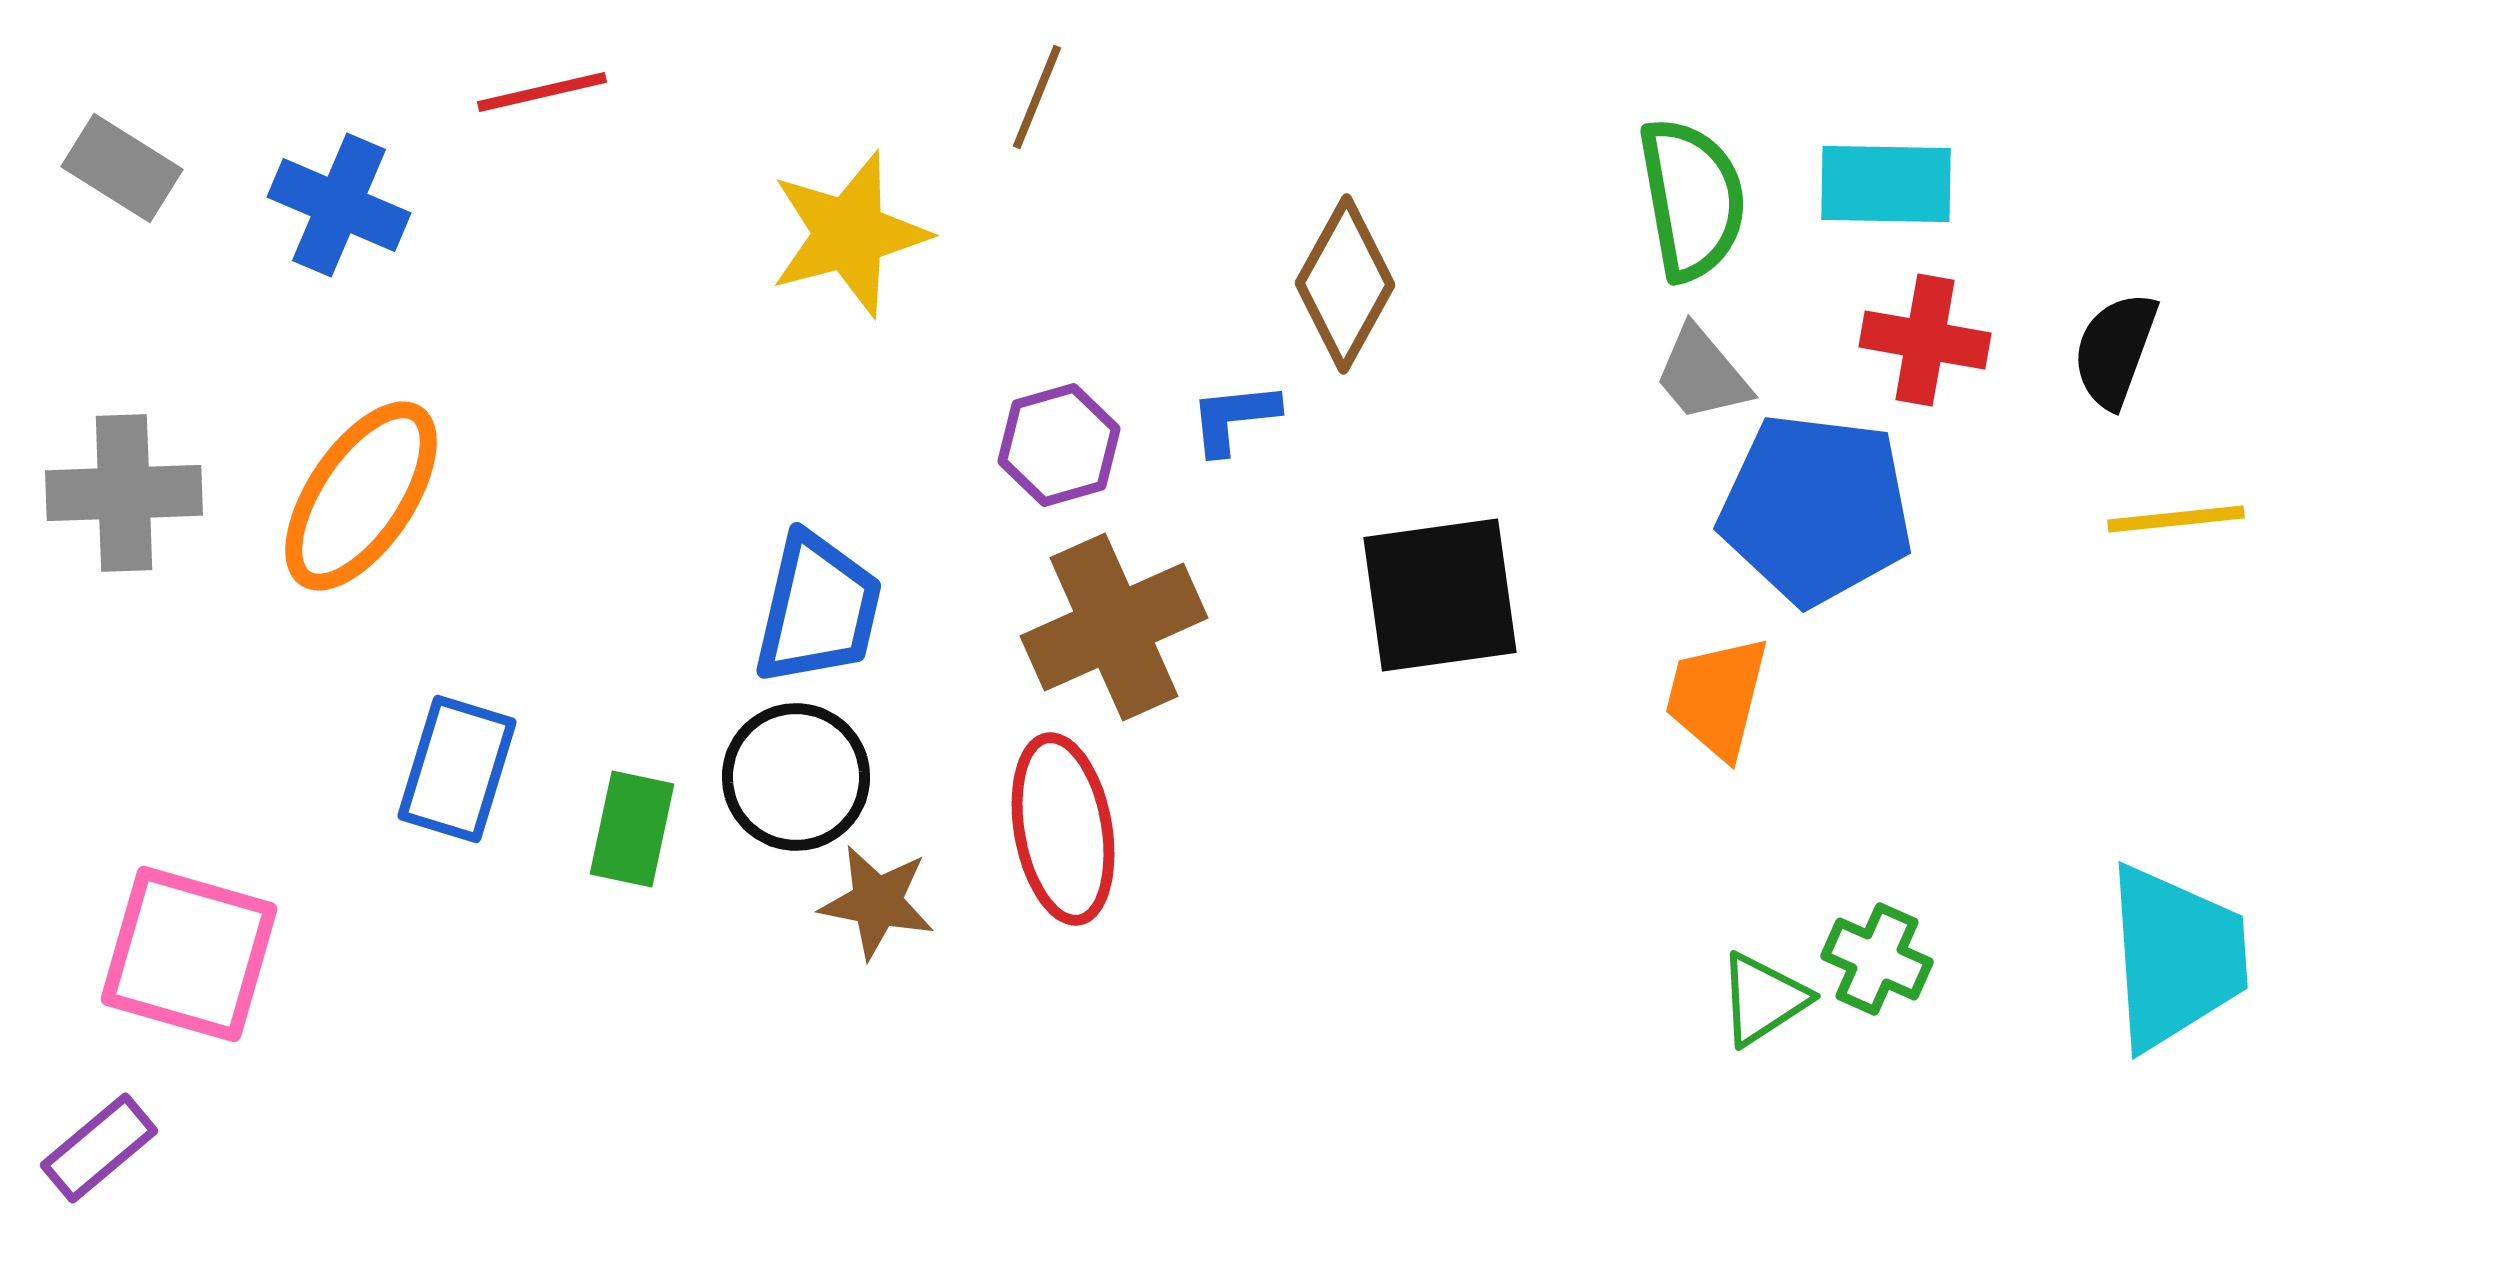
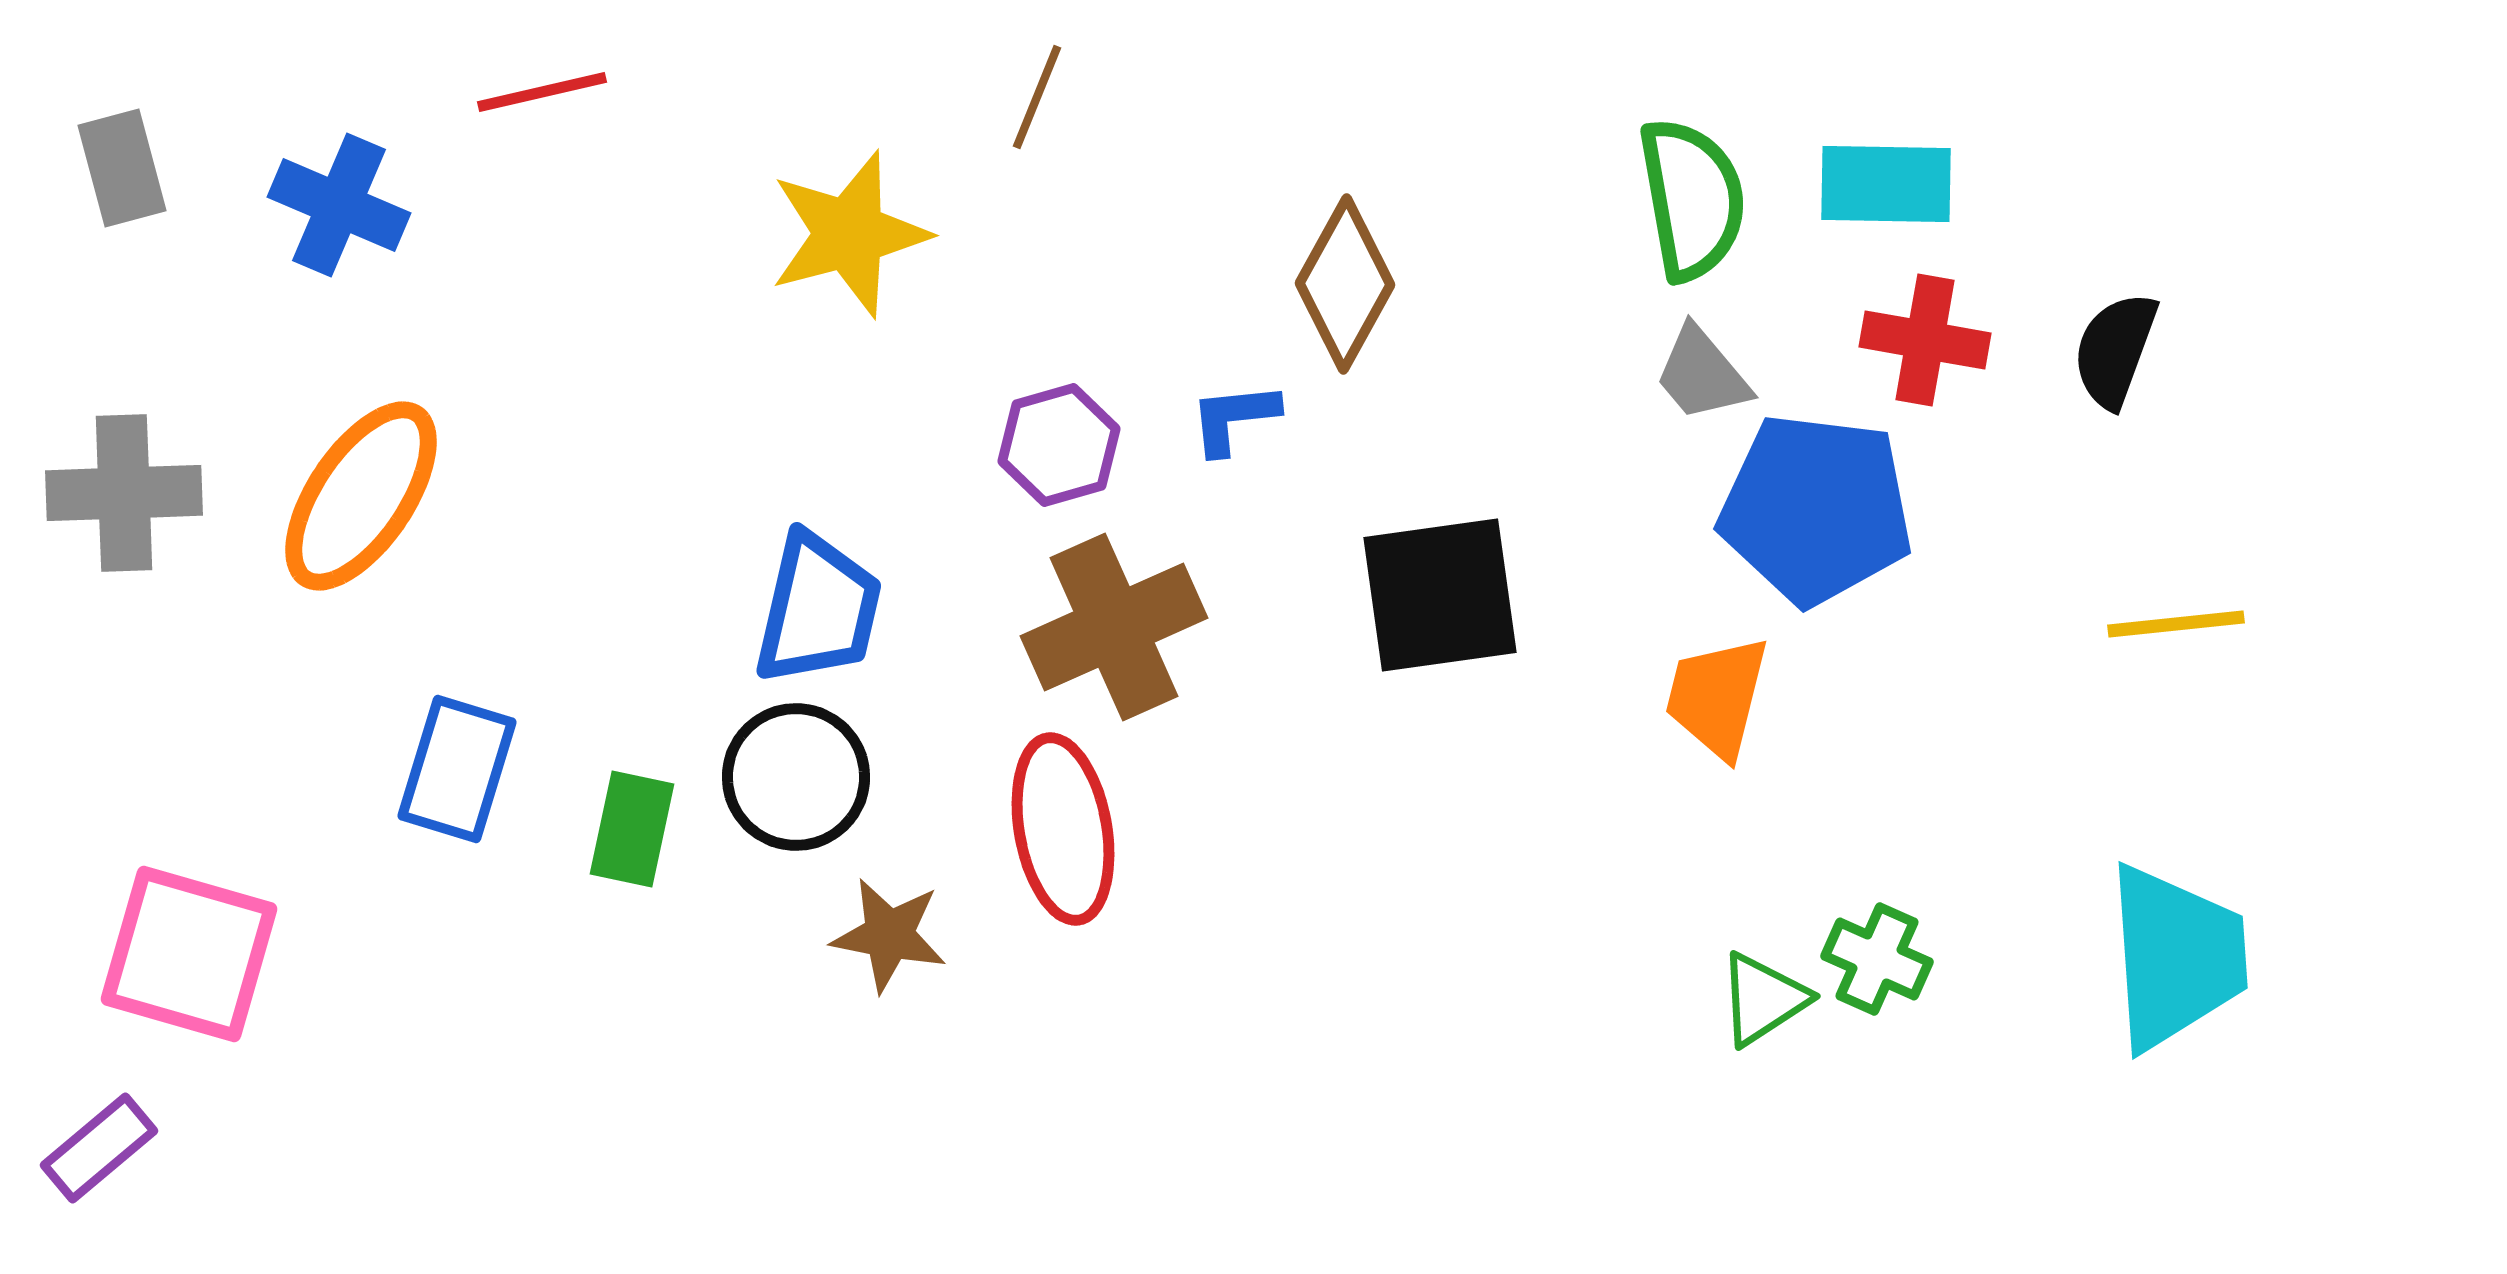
gray rectangle: rotated 43 degrees clockwise
yellow line: moved 105 px down
brown star: moved 12 px right, 33 px down
